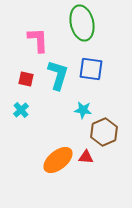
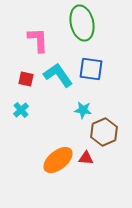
cyan L-shape: rotated 52 degrees counterclockwise
red triangle: moved 1 px down
